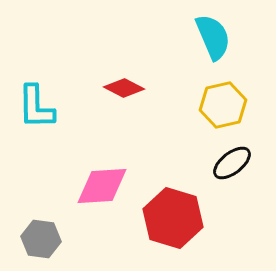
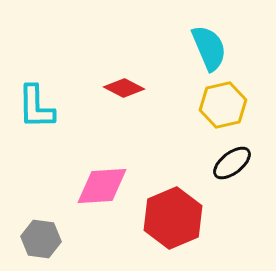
cyan semicircle: moved 4 px left, 11 px down
red hexagon: rotated 20 degrees clockwise
